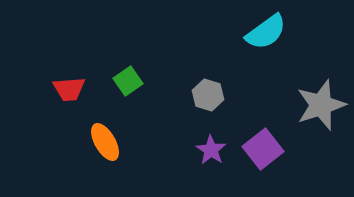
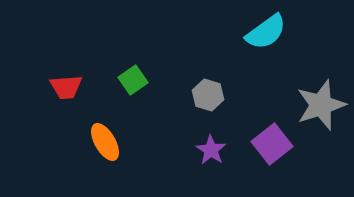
green square: moved 5 px right, 1 px up
red trapezoid: moved 3 px left, 2 px up
purple square: moved 9 px right, 5 px up
